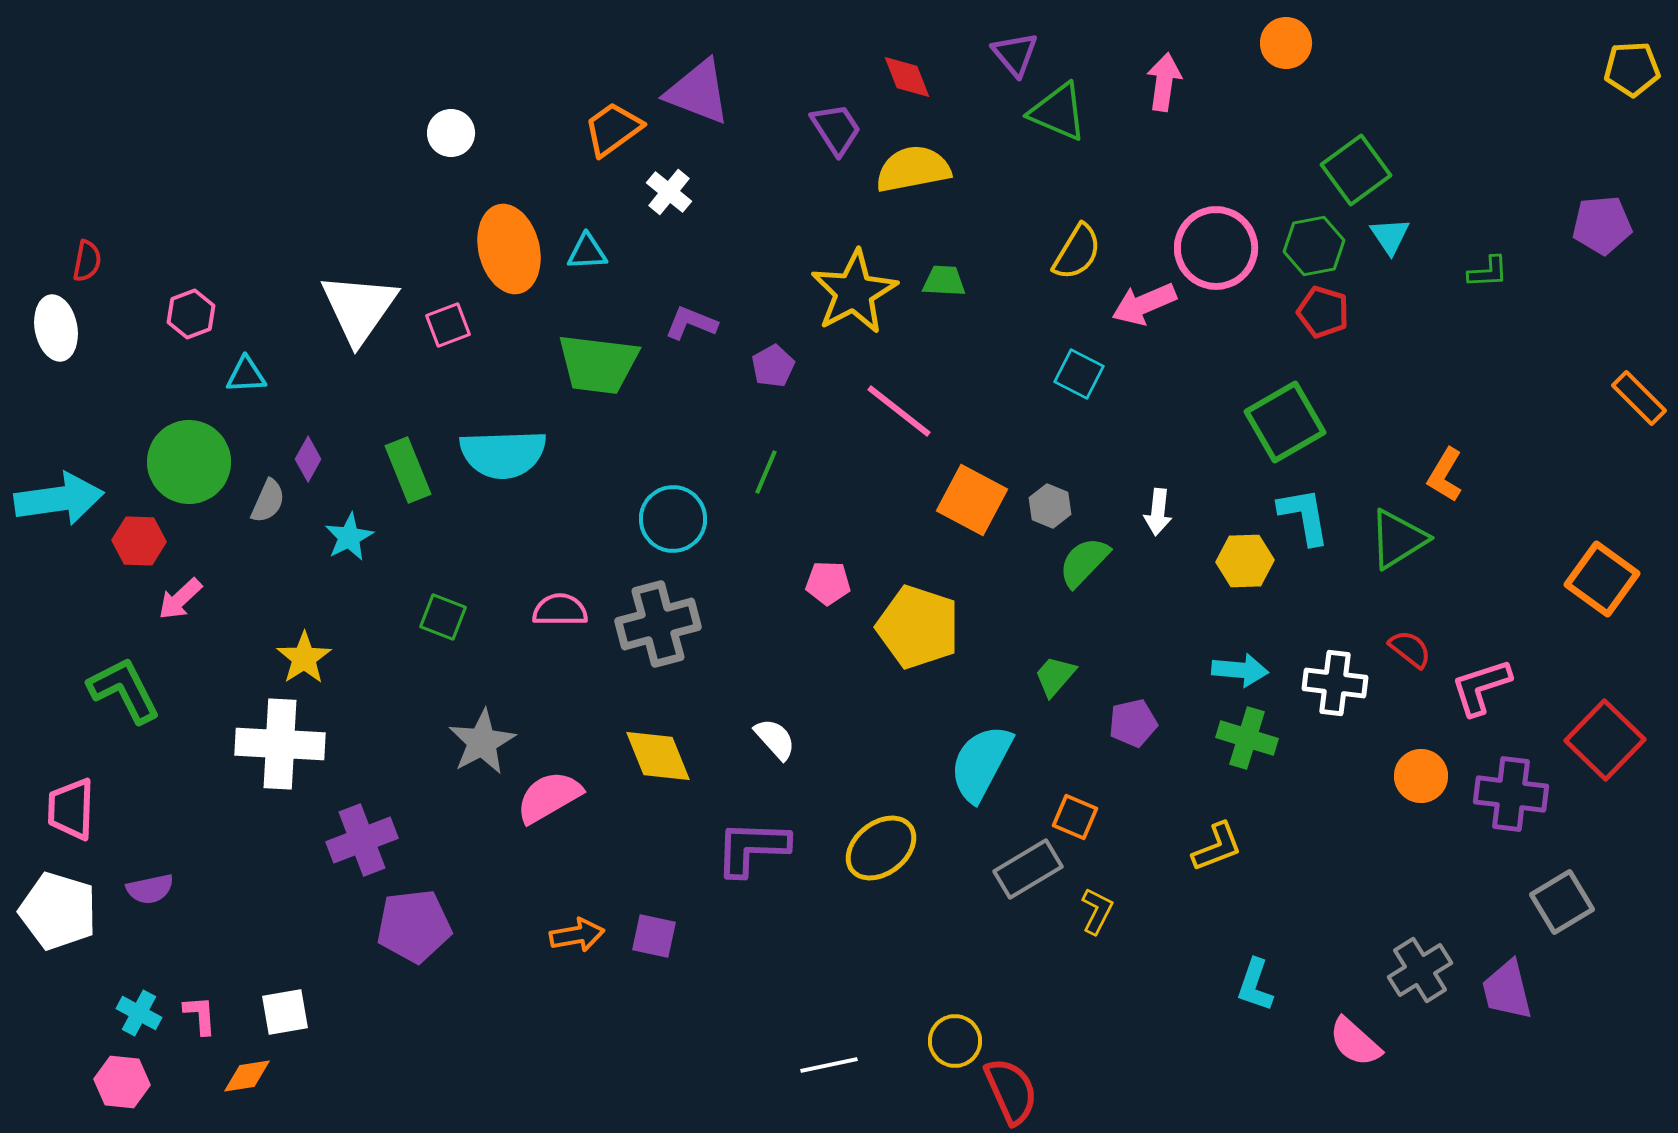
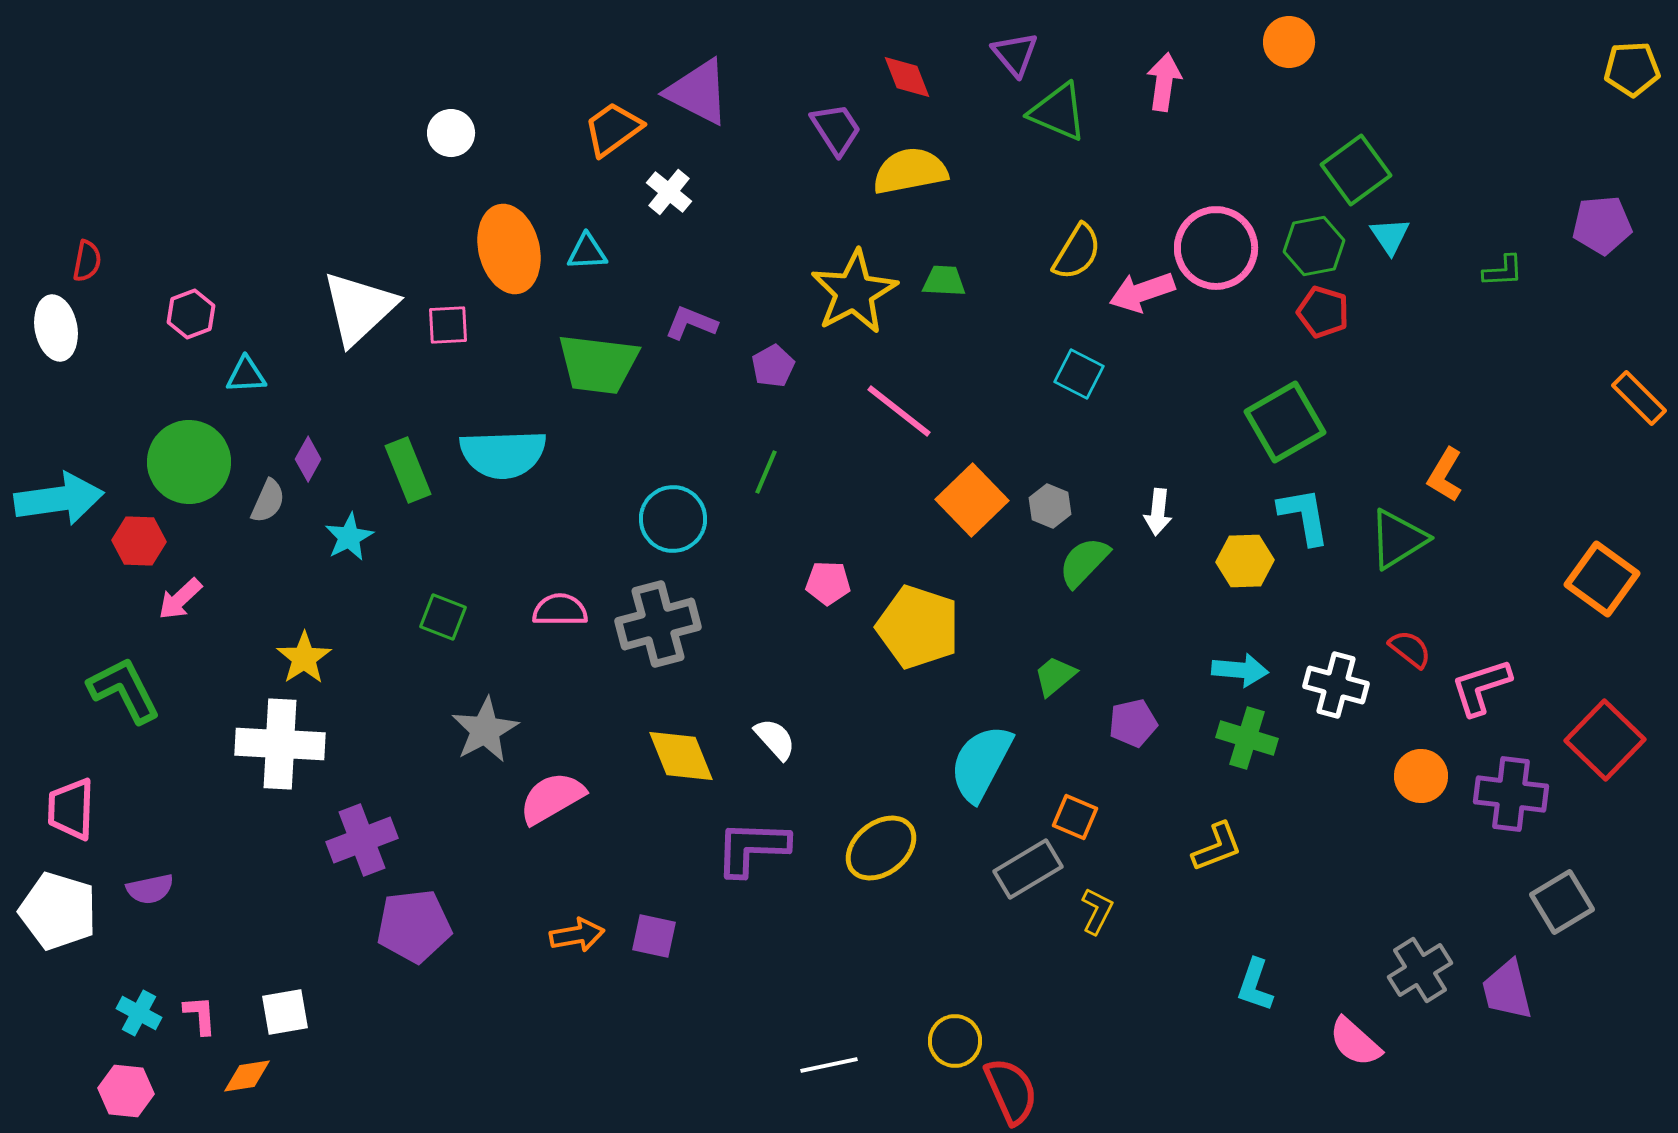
orange circle at (1286, 43): moved 3 px right, 1 px up
purple triangle at (698, 92): rotated 6 degrees clockwise
yellow semicircle at (913, 169): moved 3 px left, 2 px down
green L-shape at (1488, 272): moved 15 px right, 1 px up
pink arrow at (1144, 304): moved 2 px left, 12 px up; rotated 4 degrees clockwise
white triangle at (359, 308): rotated 12 degrees clockwise
pink square at (448, 325): rotated 18 degrees clockwise
orange square at (972, 500): rotated 18 degrees clockwise
green trapezoid at (1055, 676): rotated 9 degrees clockwise
white cross at (1335, 683): moved 1 px right, 2 px down; rotated 8 degrees clockwise
gray star at (482, 742): moved 3 px right, 12 px up
yellow diamond at (658, 756): moved 23 px right
pink semicircle at (549, 797): moved 3 px right, 1 px down
pink hexagon at (122, 1082): moved 4 px right, 9 px down
